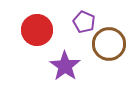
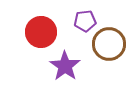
purple pentagon: moved 1 px right, 1 px up; rotated 30 degrees counterclockwise
red circle: moved 4 px right, 2 px down
